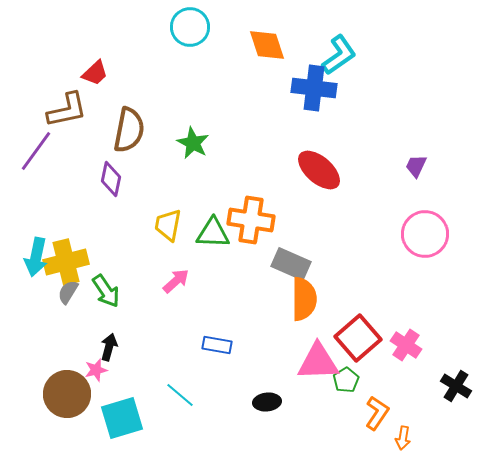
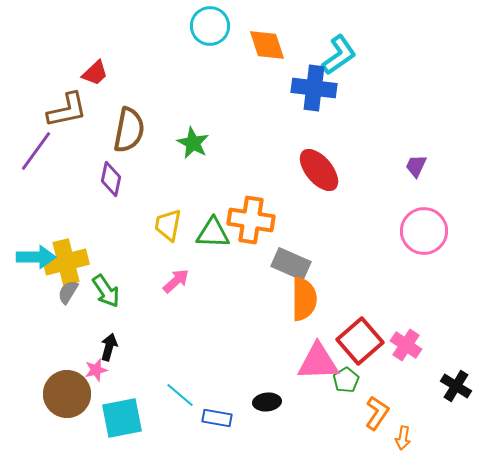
cyan circle: moved 20 px right, 1 px up
red ellipse: rotated 9 degrees clockwise
pink circle: moved 1 px left, 3 px up
cyan arrow: rotated 102 degrees counterclockwise
red square: moved 2 px right, 3 px down
blue rectangle: moved 73 px down
cyan square: rotated 6 degrees clockwise
